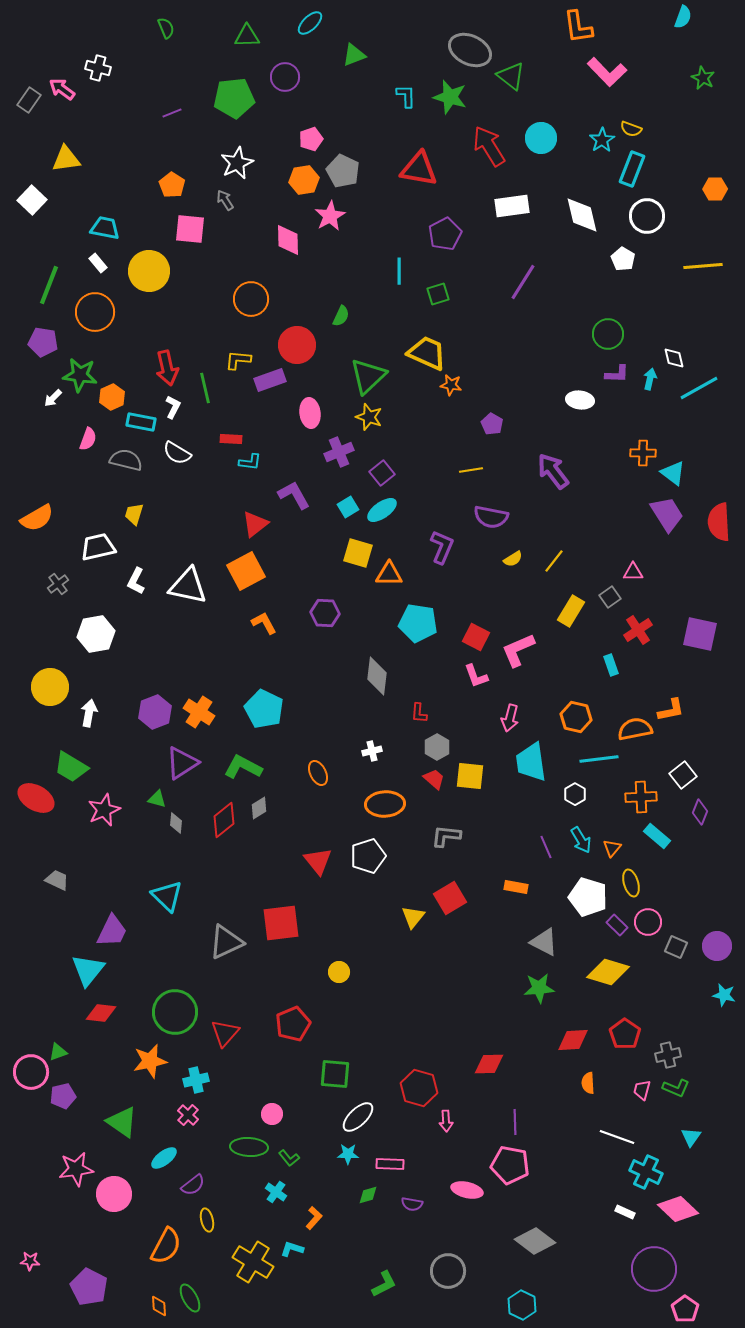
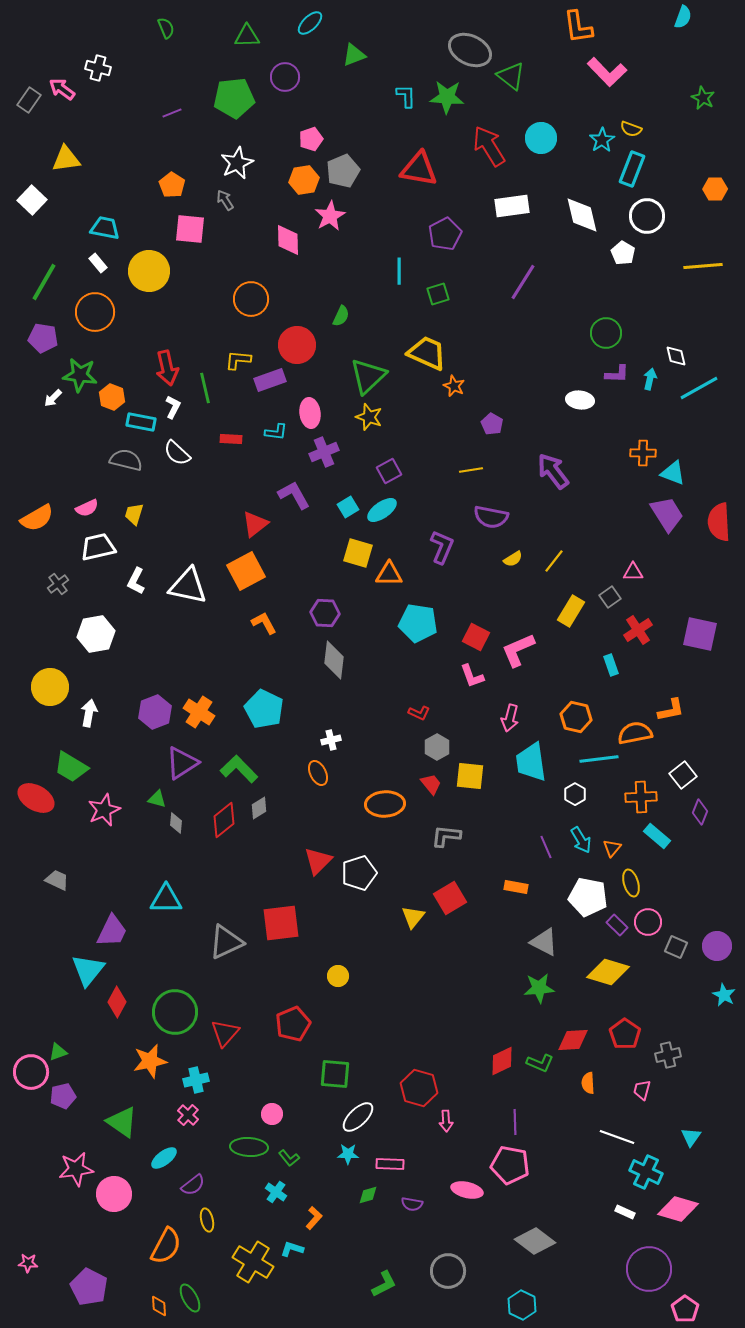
green star at (703, 78): moved 20 px down
green star at (450, 97): moved 3 px left; rotated 12 degrees counterclockwise
gray pentagon at (343, 171): rotated 24 degrees clockwise
white pentagon at (623, 259): moved 6 px up
green line at (49, 285): moved 5 px left, 3 px up; rotated 9 degrees clockwise
green circle at (608, 334): moved 2 px left, 1 px up
purple pentagon at (43, 342): moved 4 px up
white diamond at (674, 358): moved 2 px right, 2 px up
orange star at (451, 385): moved 3 px right, 1 px down; rotated 15 degrees clockwise
orange hexagon at (112, 397): rotated 15 degrees counterclockwise
pink semicircle at (88, 439): moved 1 px left, 69 px down; rotated 45 degrees clockwise
purple cross at (339, 452): moved 15 px left
white semicircle at (177, 453): rotated 12 degrees clockwise
cyan L-shape at (250, 462): moved 26 px right, 30 px up
purple square at (382, 473): moved 7 px right, 2 px up; rotated 10 degrees clockwise
cyan triangle at (673, 473): rotated 16 degrees counterclockwise
gray diamond at (377, 676): moved 43 px left, 16 px up
pink L-shape at (476, 676): moved 4 px left
red L-shape at (419, 713): rotated 70 degrees counterclockwise
orange semicircle at (635, 729): moved 4 px down
white cross at (372, 751): moved 41 px left, 11 px up
green L-shape at (243, 767): moved 4 px left, 2 px down; rotated 18 degrees clockwise
red trapezoid at (434, 779): moved 3 px left, 5 px down; rotated 10 degrees clockwise
white pentagon at (368, 856): moved 9 px left, 17 px down
red triangle at (318, 861): rotated 24 degrees clockwise
cyan triangle at (167, 896): moved 1 px left, 3 px down; rotated 44 degrees counterclockwise
white pentagon at (588, 897): rotated 6 degrees counterclockwise
yellow circle at (339, 972): moved 1 px left, 4 px down
cyan star at (724, 995): rotated 15 degrees clockwise
red diamond at (101, 1013): moved 16 px right, 11 px up; rotated 68 degrees counterclockwise
red diamond at (489, 1064): moved 13 px right, 3 px up; rotated 24 degrees counterclockwise
green L-shape at (676, 1088): moved 136 px left, 25 px up
pink diamond at (678, 1209): rotated 27 degrees counterclockwise
pink star at (30, 1261): moved 2 px left, 2 px down
purple circle at (654, 1269): moved 5 px left
